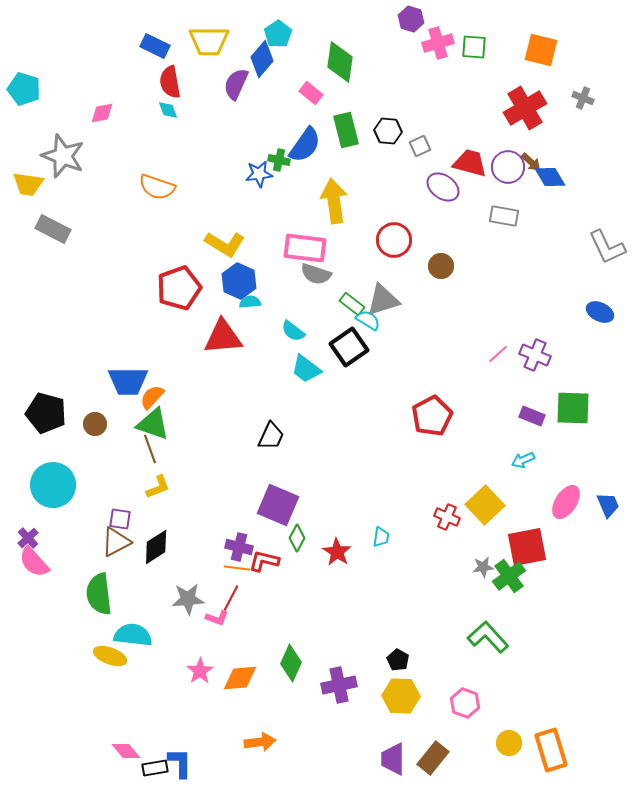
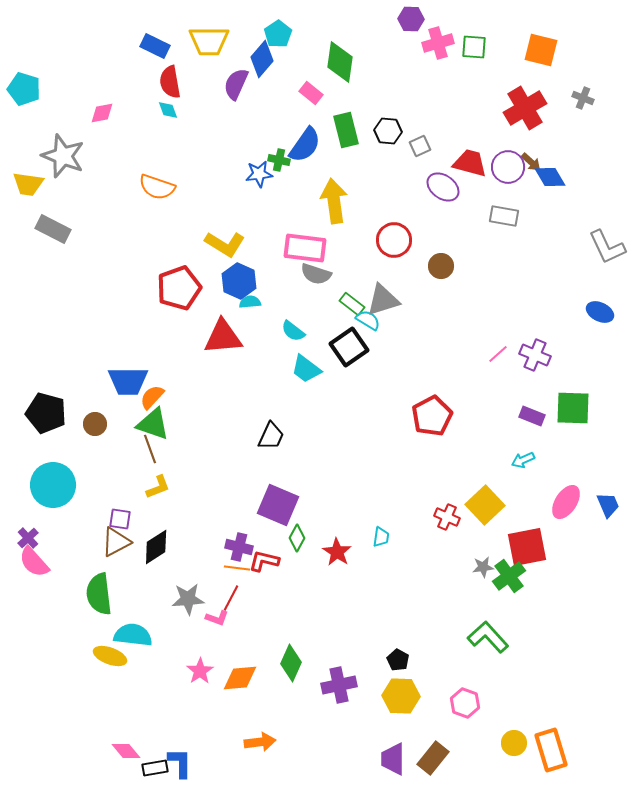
purple hexagon at (411, 19): rotated 15 degrees counterclockwise
yellow circle at (509, 743): moved 5 px right
